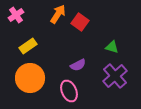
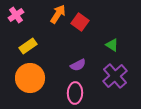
green triangle: moved 2 px up; rotated 16 degrees clockwise
pink ellipse: moved 6 px right, 2 px down; rotated 25 degrees clockwise
